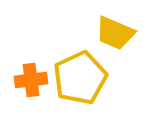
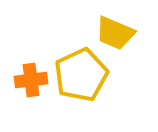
yellow pentagon: moved 1 px right, 3 px up
